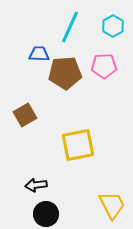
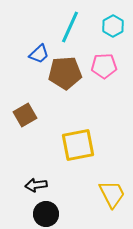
blue trapezoid: rotated 135 degrees clockwise
yellow trapezoid: moved 11 px up
